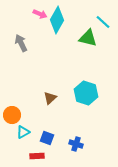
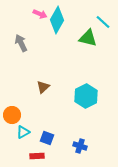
cyan hexagon: moved 3 px down; rotated 15 degrees clockwise
brown triangle: moved 7 px left, 11 px up
blue cross: moved 4 px right, 2 px down
